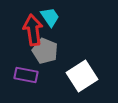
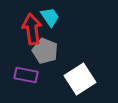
red arrow: moved 1 px left, 1 px up
white square: moved 2 px left, 3 px down
